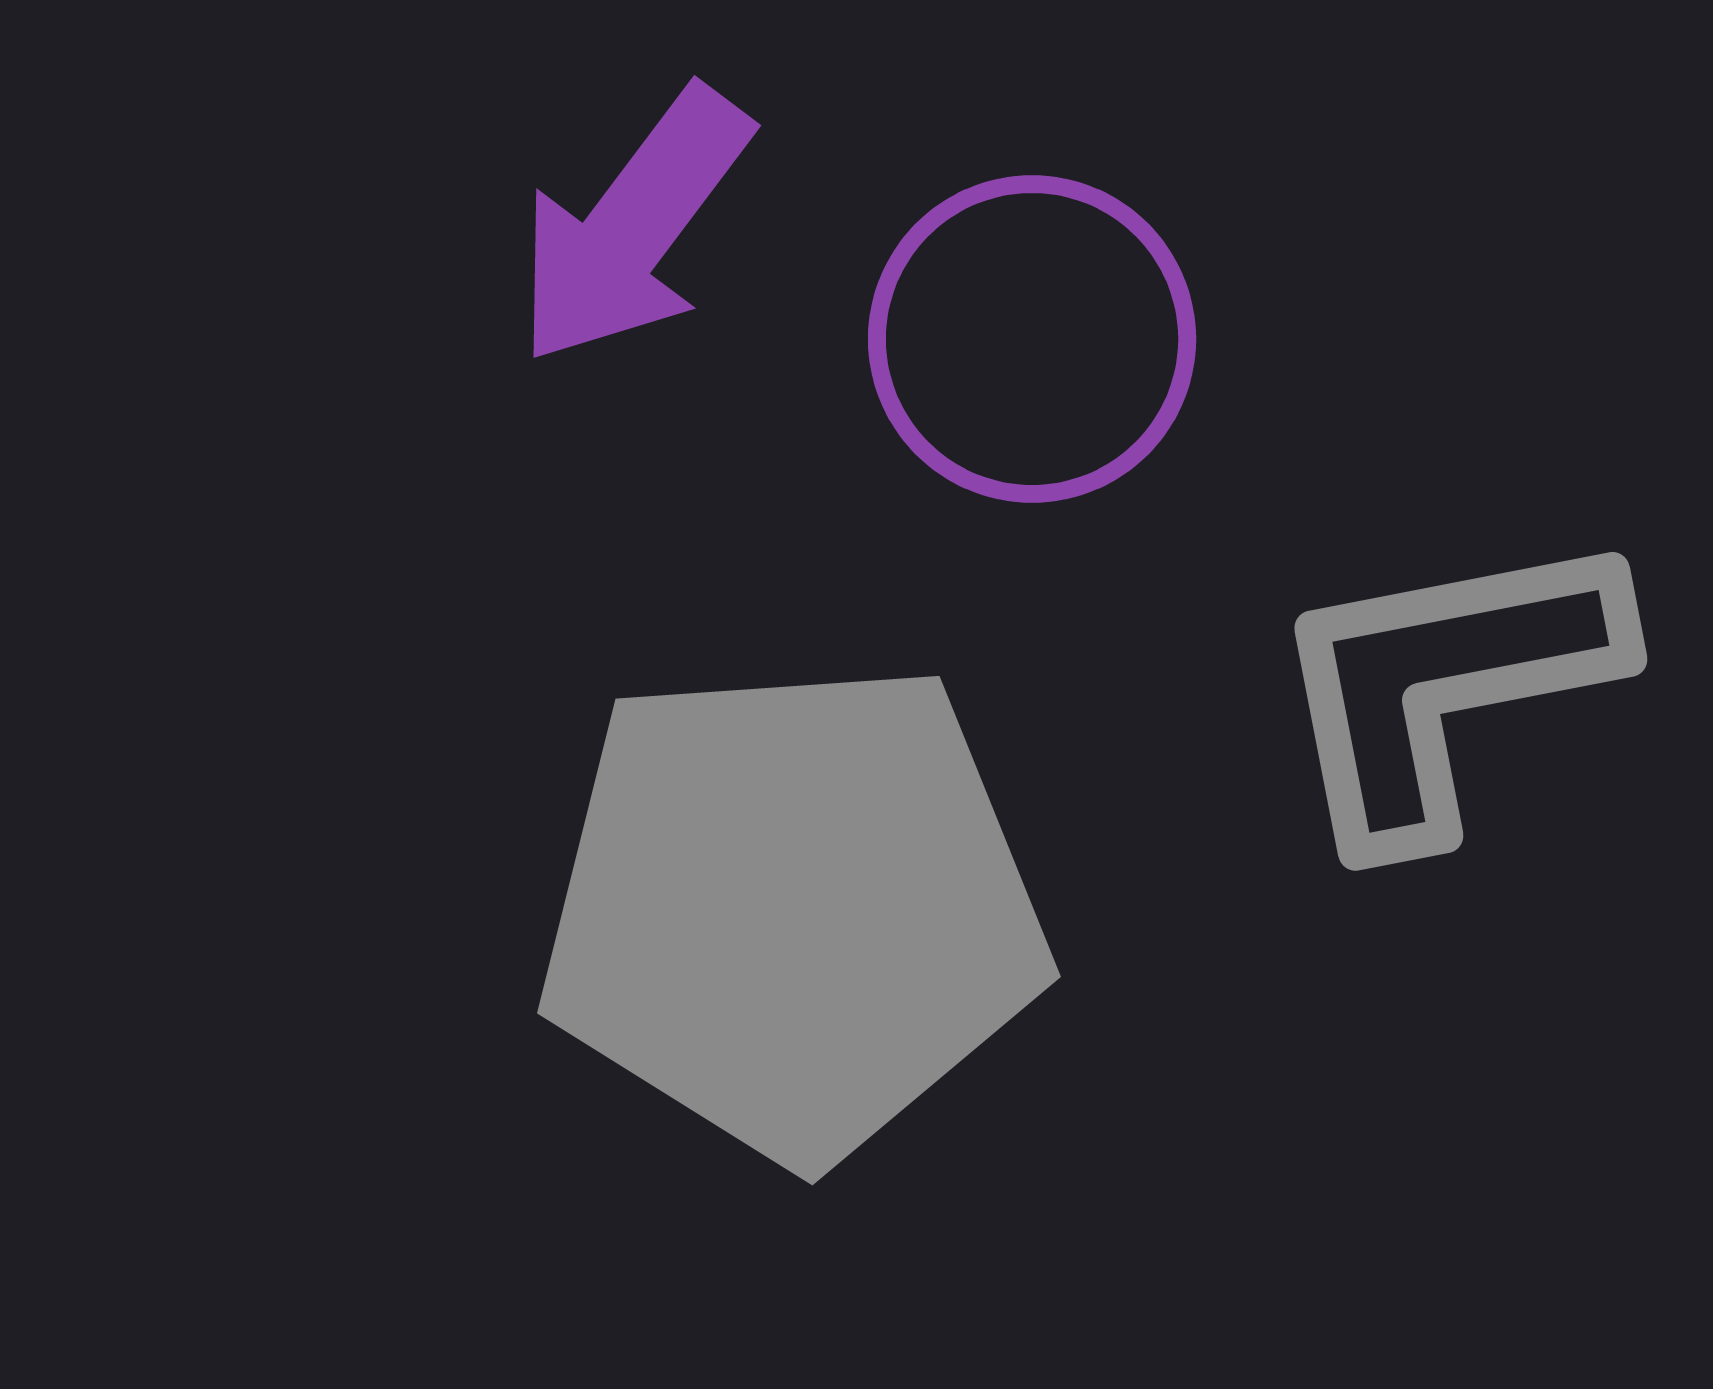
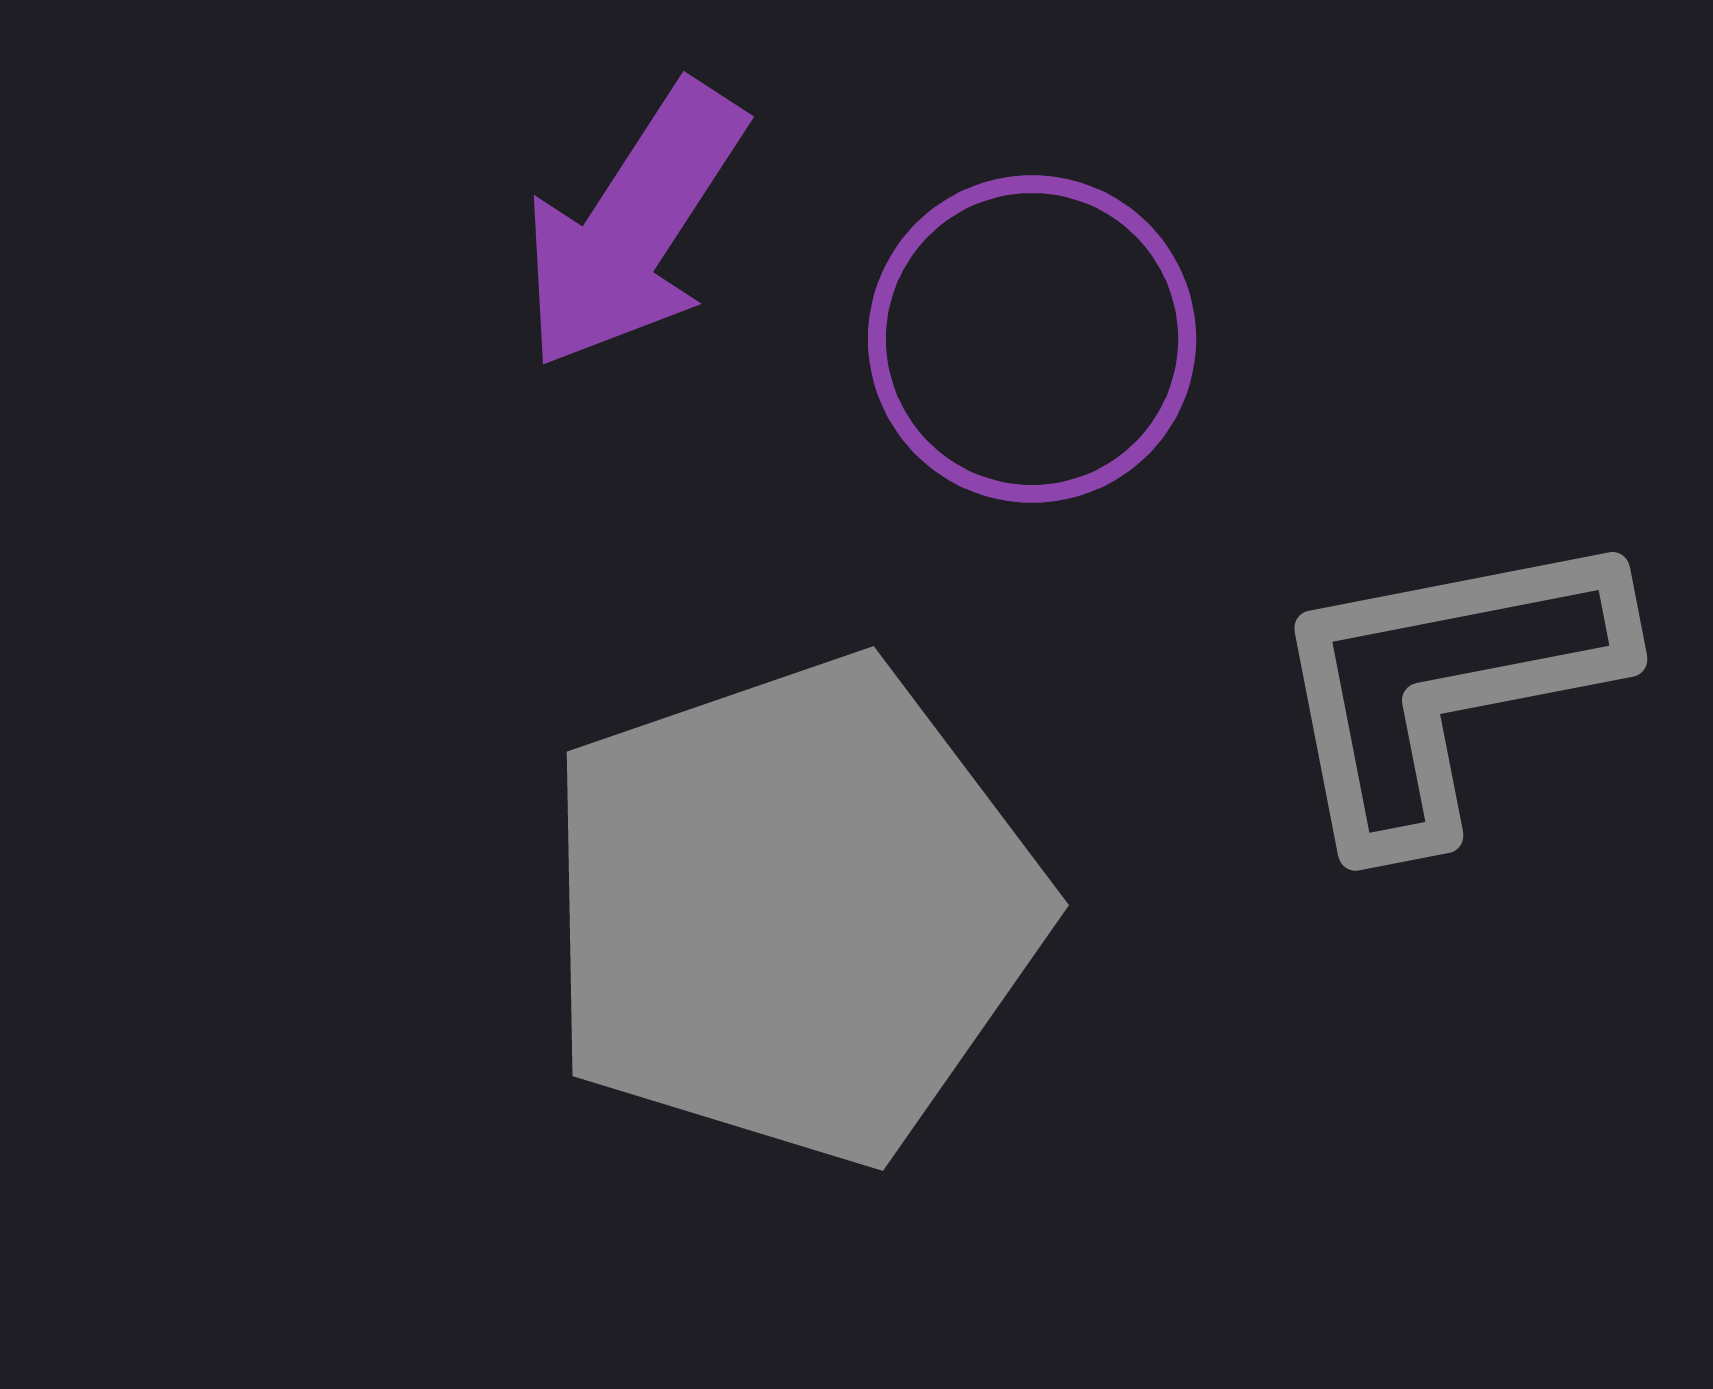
purple arrow: rotated 4 degrees counterclockwise
gray pentagon: rotated 15 degrees counterclockwise
